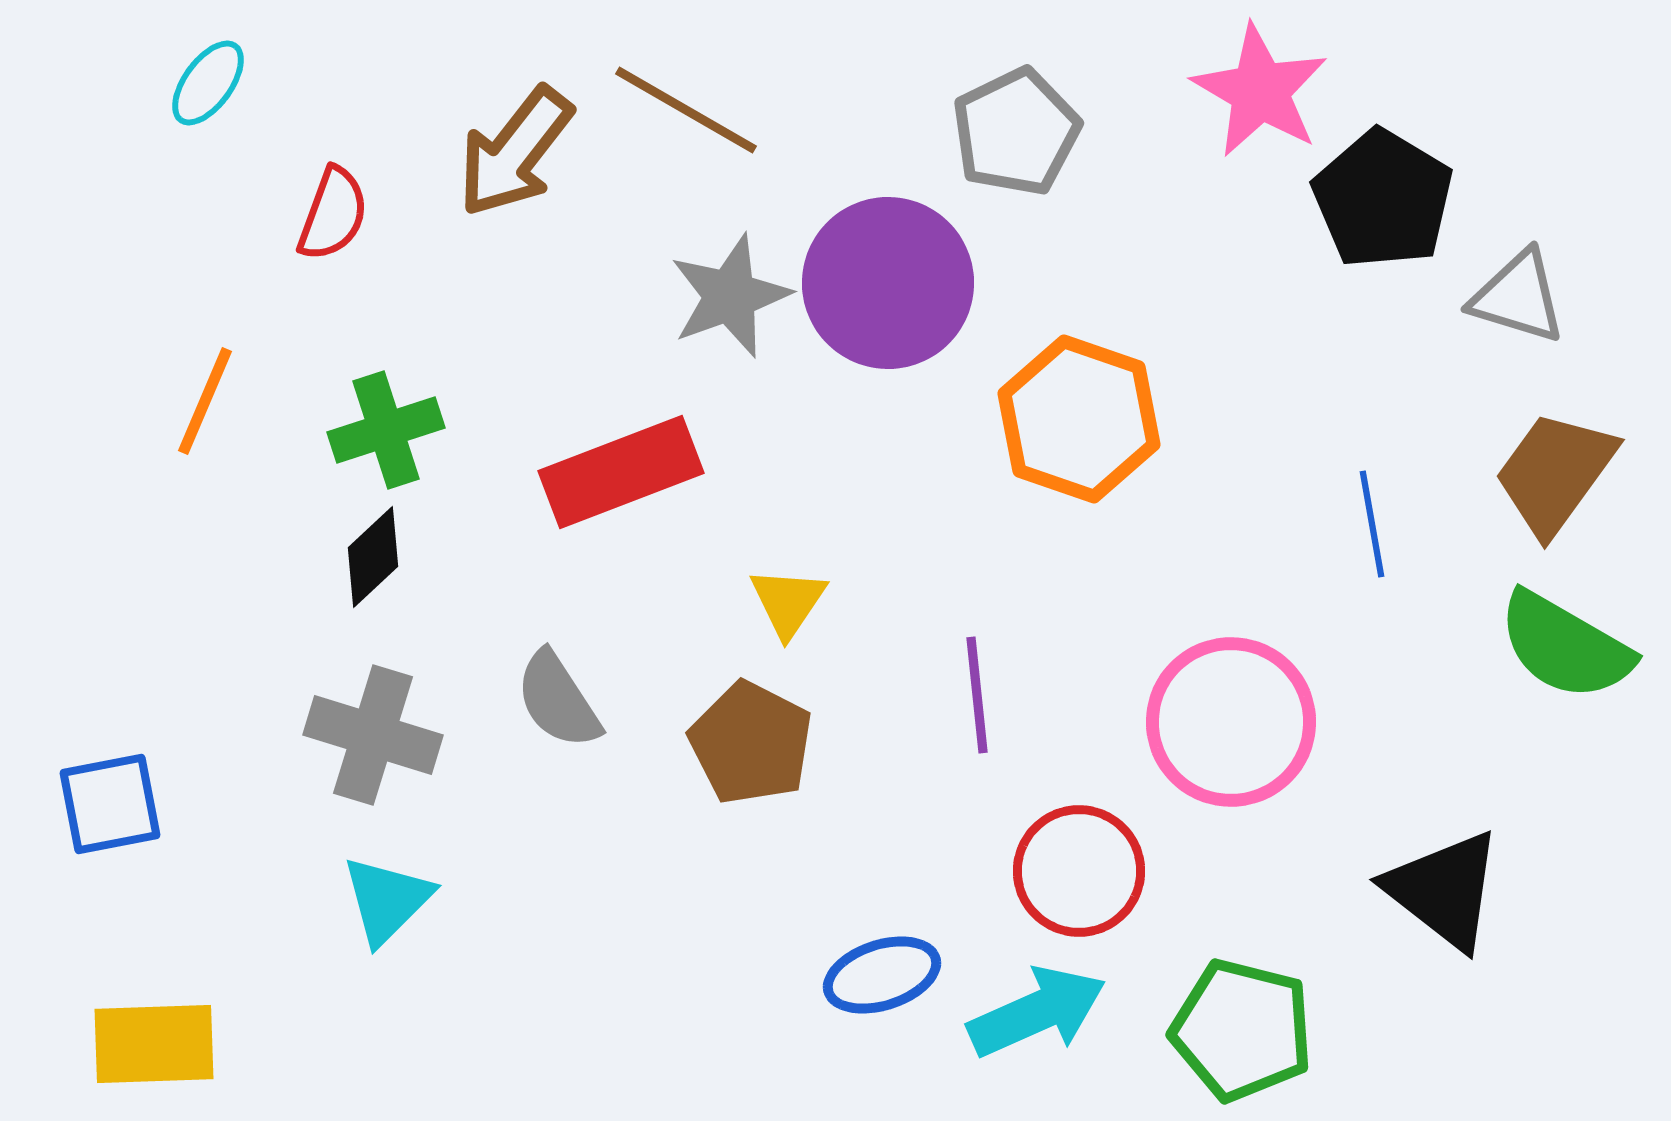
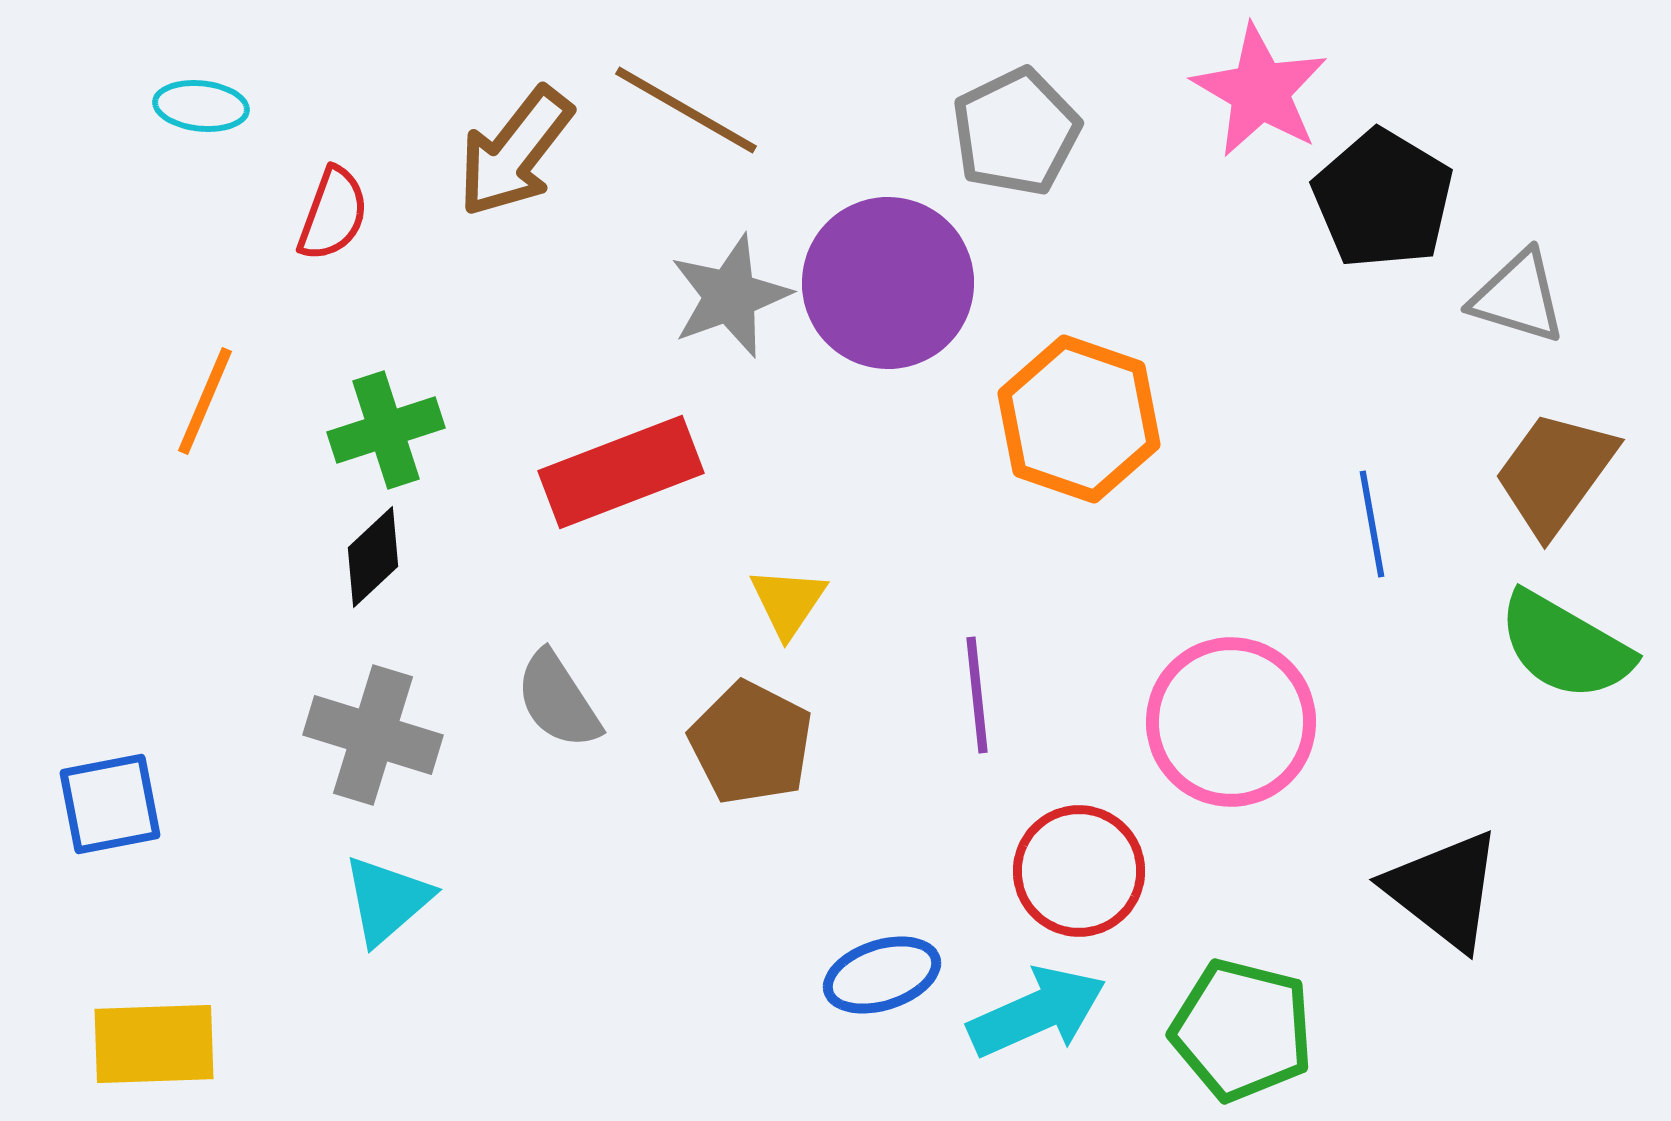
cyan ellipse: moved 7 px left, 23 px down; rotated 60 degrees clockwise
cyan triangle: rotated 4 degrees clockwise
